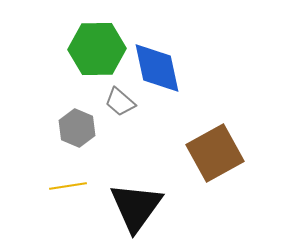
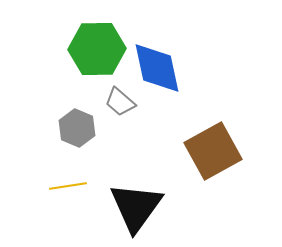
brown square: moved 2 px left, 2 px up
